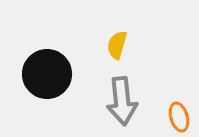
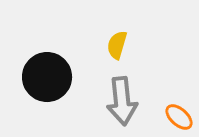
black circle: moved 3 px down
orange ellipse: rotated 32 degrees counterclockwise
